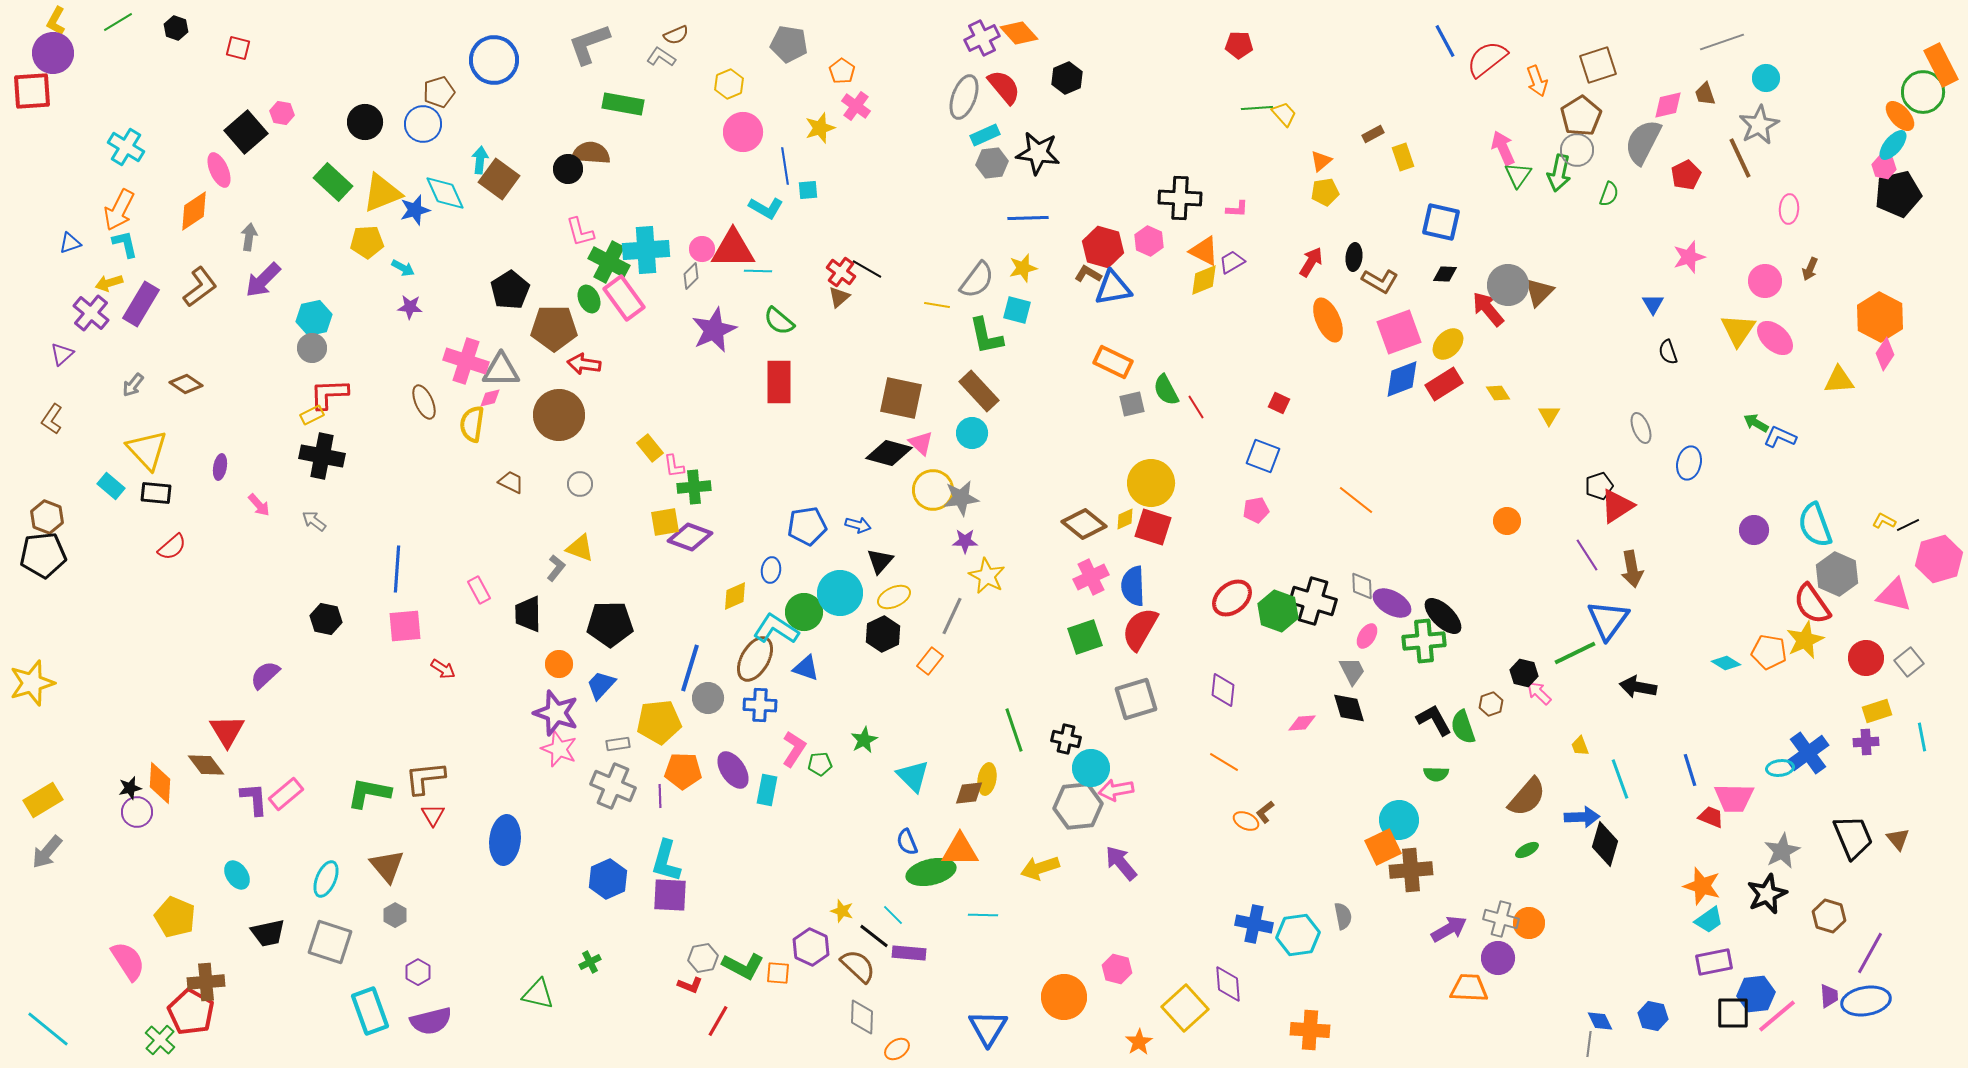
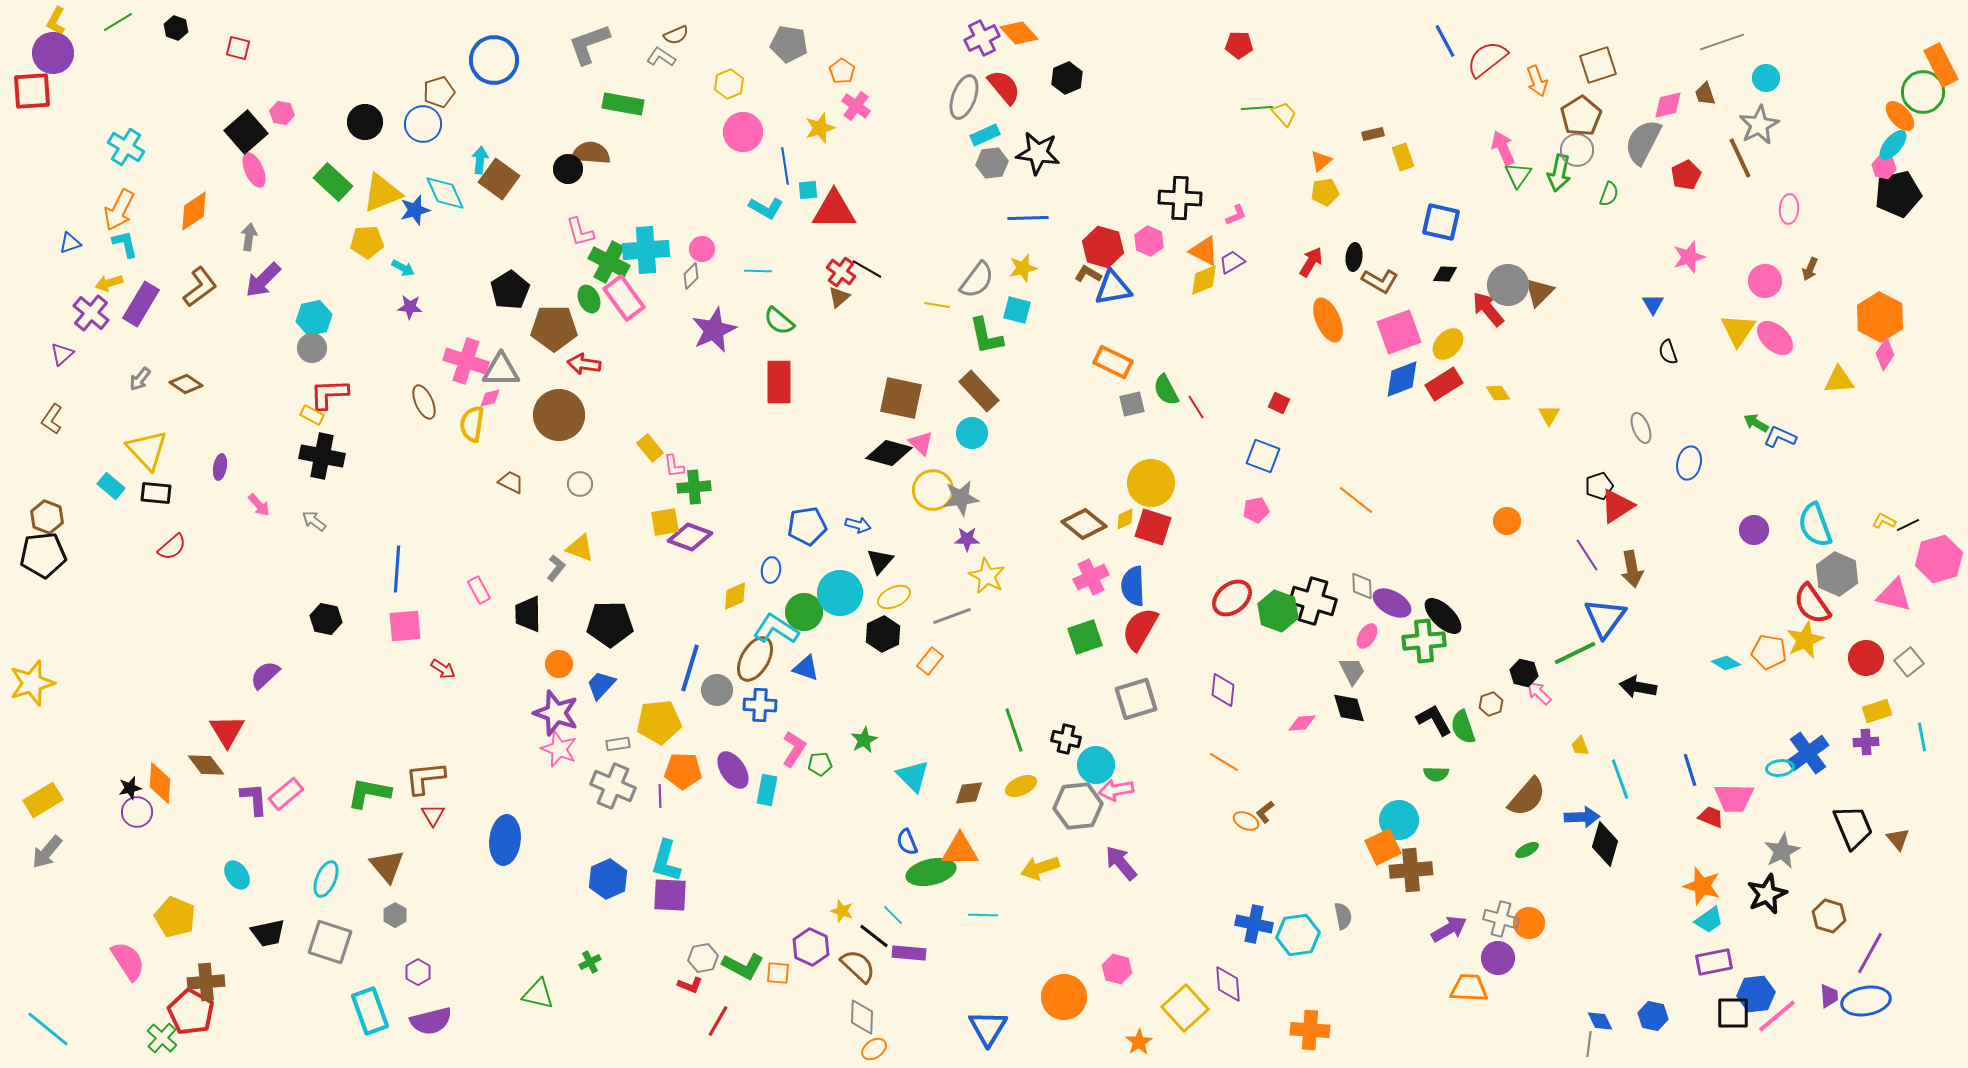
brown rectangle at (1373, 134): rotated 15 degrees clockwise
pink ellipse at (219, 170): moved 35 px right
pink L-shape at (1237, 209): moved 1 px left, 6 px down; rotated 25 degrees counterclockwise
red triangle at (733, 249): moved 101 px right, 39 px up
gray arrow at (133, 385): moved 7 px right, 6 px up
yellow rectangle at (312, 415): rotated 55 degrees clockwise
purple star at (965, 541): moved 2 px right, 2 px up
gray line at (952, 616): rotated 45 degrees clockwise
blue triangle at (1608, 620): moved 3 px left, 2 px up
gray circle at (708, 698): moved 9 px right, 8 px up
cyan circle at (1091, 768): moved 5 px right, 3 px up
yellow ellipse at (987, 779): moved 34 px right, 7 px down; rotated 56 degrees clockwise
black trapezoid at (1853, 837): moved 10 px up
green cross at (160, 1040): moved 2 px right, 2 px up
orange ellipse at (897, 1049): moved 23 px left
